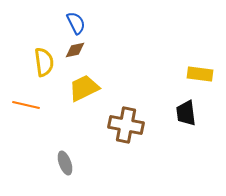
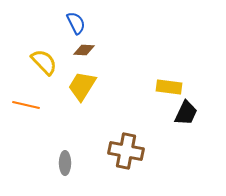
brown diamond: moved 9 px right; rotated 15 degrees clockwise
yellow semicircle: rotated 36 degrees counterclockwise
yellow rectangle: moved 31 px left, 13 px down
yellow trapezoid: moved 2 px left, 2 px up; rotated 32 degrees counterclockwise
black trapezoid: rotated 148 degrees counterclockwise
brown cross: moved 26 px down
gray ellipse: rotated 20 degrees clockwise
